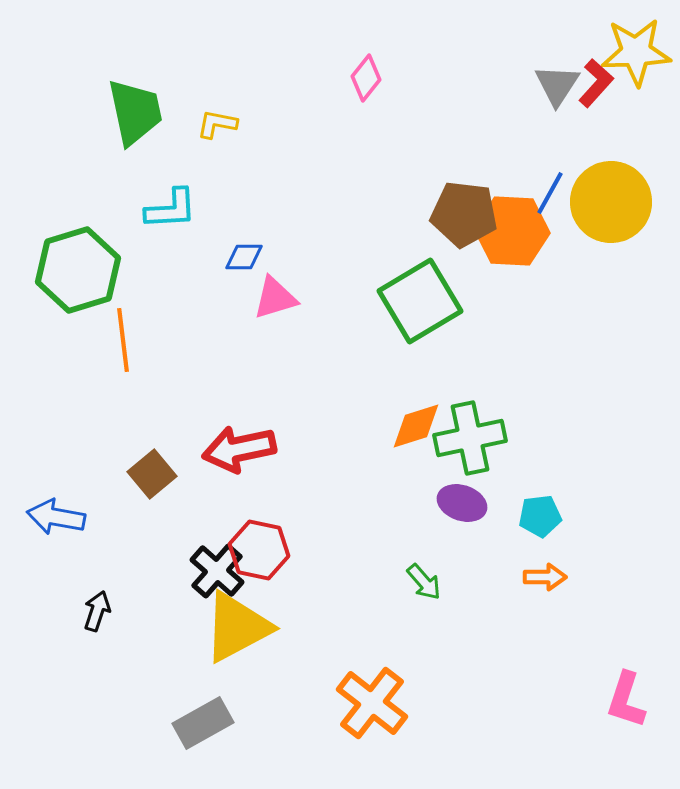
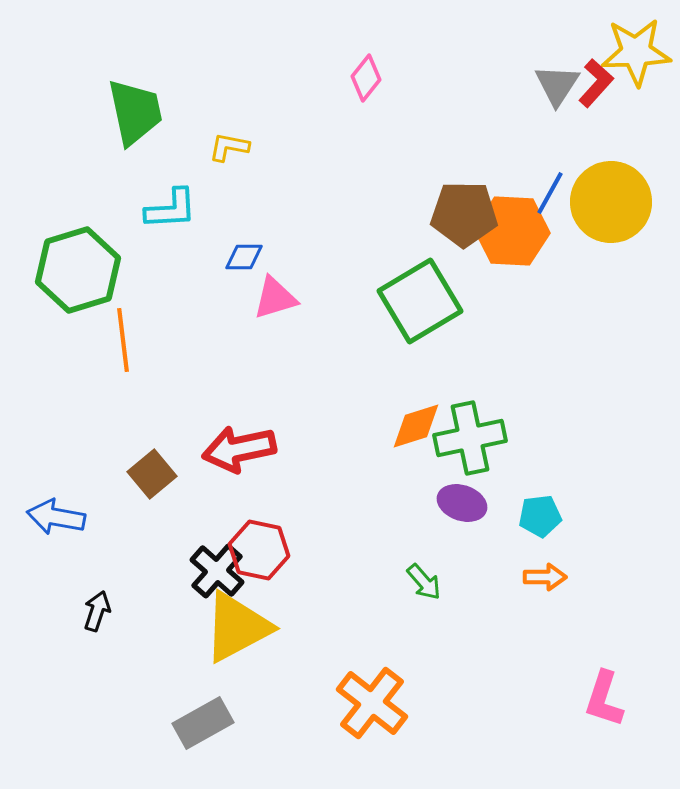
yellow L-shape: moved 12 px right, 23 px down
brown pentagon: rotated 6 degrees counterclockwise
pink L-shape: moved 22 px left, 1 px up
